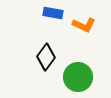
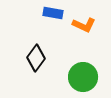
black diamond: moved 10 px left, 1 px down
green circle: moved 5 px right
